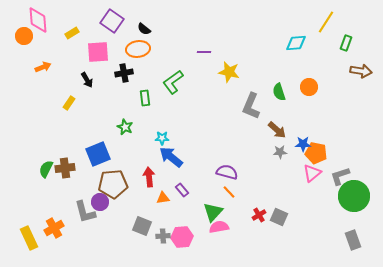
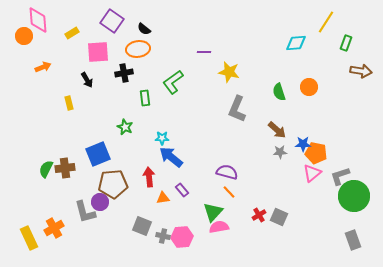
yellow rectangle at (69, 103): rotated 48 degrees counterclockwise
gray L-shape at (251, 106): moved 14 px left, 3 px down
gray cross at (163, 236): rotated 16 degrees clockwise
